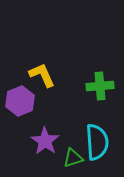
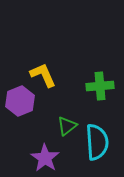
yellow L-shape: moved 1 px right
purple star: moved 17 px down
green triangle: moved 6 px left, 32 px up; rotated 20 degrees counterclockwise
